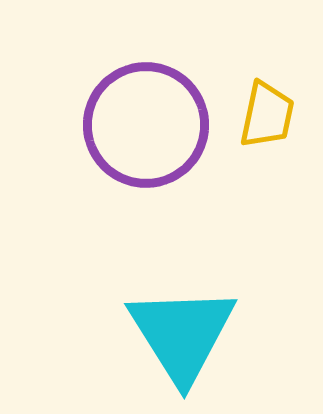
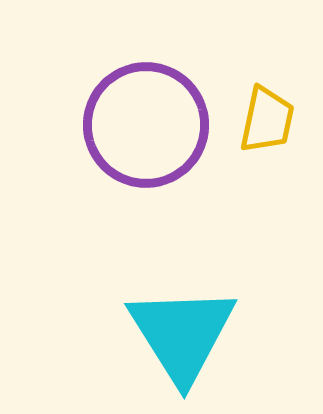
yellow trapezoid: moved 5 px down
